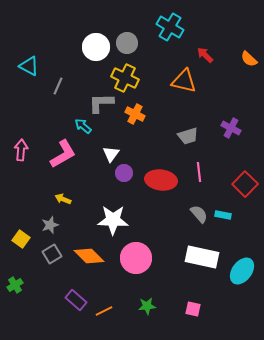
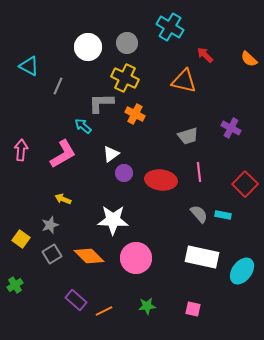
white circle: moved 8 px left
white triangle: rotated 18 degrees clockwise
